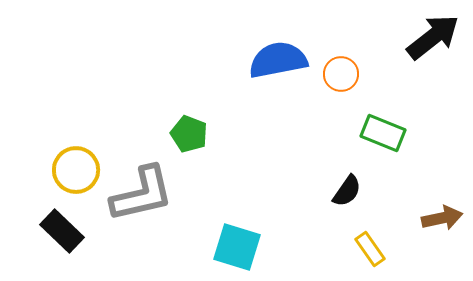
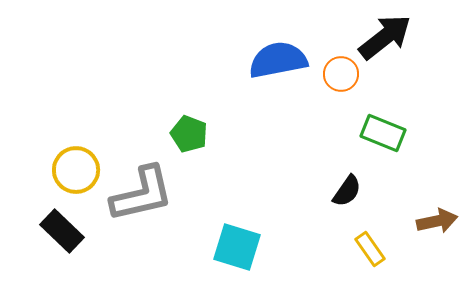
black arrow: moved 48 px left
brown arrow: moved 5 px left, 3 px down
